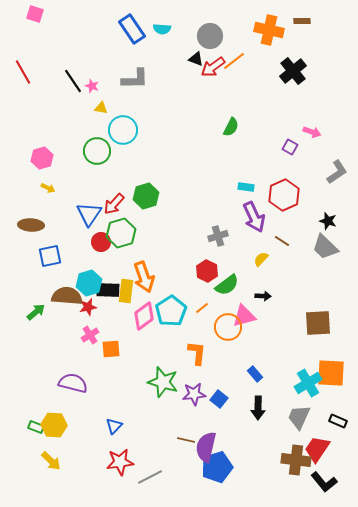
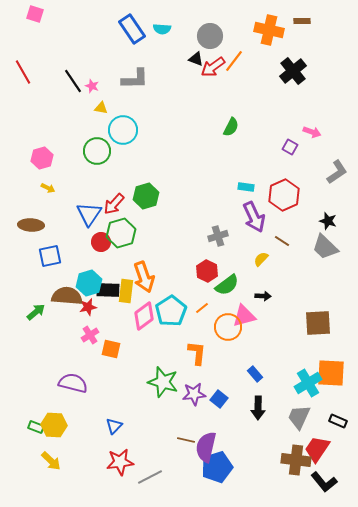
orange line at (234, 61): rotated 15 degrees counterclockwise
orange square at (111, 349): rotated 18 degrees clockwise
